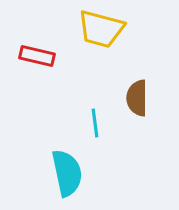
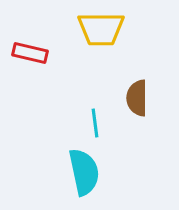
yellow trapezoid: rotated 15 degrees counterclockwise
red rectangle: moved 7 px left, 3 px up
cyan semicircle: moved 17 px right, 1 px up
